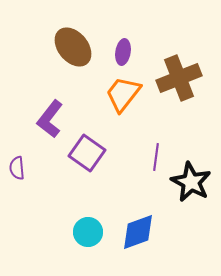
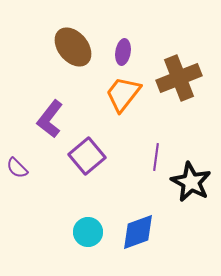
purple square: moved 3 px down; rotated 15 degrees clockwise
purple semicircle: rotated 40 degrees counterclockwise
